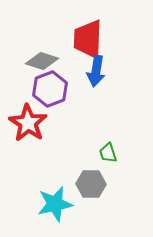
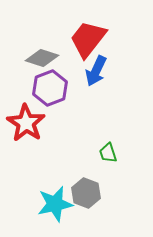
red trapezoid: rotated 36 degrees clockwise
gray diamond: moved 3 px up
blue arrow: rotated 16 degrees clockwise
purple hexagon: moved 1 px up
red star: moved 2 px left
gray hexagon: moved 5 px left, 9 px down; rotated 20 degrees clockwise
